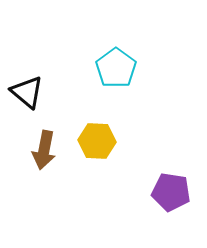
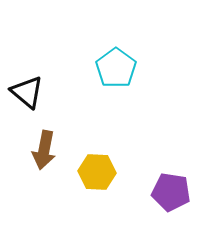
yellow hexagon: moved 31 px down
